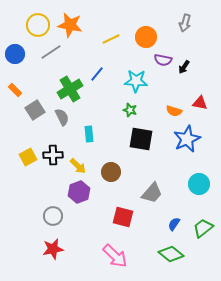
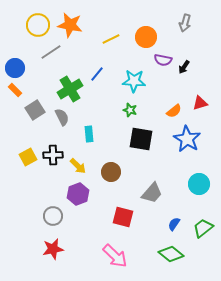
blue circle: moved 14 px down
cyan star: moved 2 px left
red triangle: rotated 28 degrees counterclockwise
orange semicircle: rotated 56 degrees counterclockwise
blue star: rotated 16 degrees counterclockwise
purple hexagon: moved 1 px left, 2 px down
